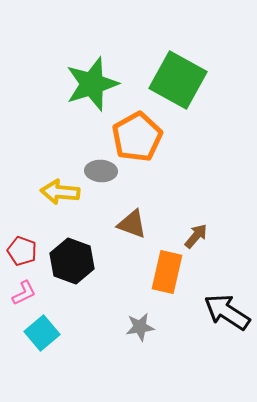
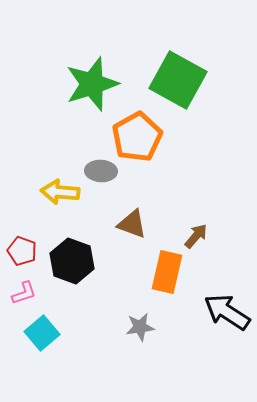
pink L-shape: rotated 8 degrees clockwise
